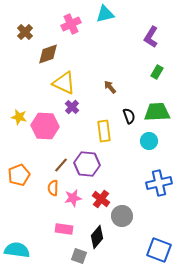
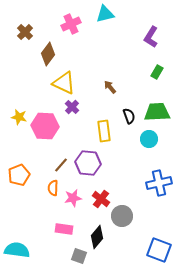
brown diamond: rotated 35 degrees counterclockwise
cyan circle: moved 2 px up
purple hexagon: moved 1 px right, 1 px up
